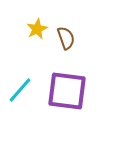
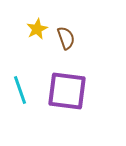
cyan line: rotated 60 degrees counterclockwise
